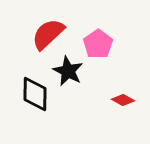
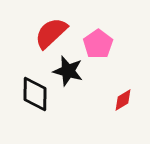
red semicircle: moved 3 px right, 1 px up
black star: rotated 12 degrees counterclockwise
red diamond: rotated 60 degrees counterclockwise
